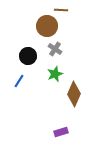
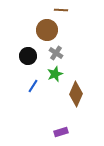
brown circle: moved 4 px down
gray cross: moved 1 px right, 4 px down
blue line: moved 14 px right, 5 px down
brown diamond: moved 2 px right
